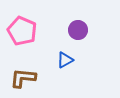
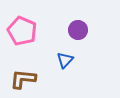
blue triangle: rotated 18 degrees counterclockwise
brown L-shape: moved 1 px down
